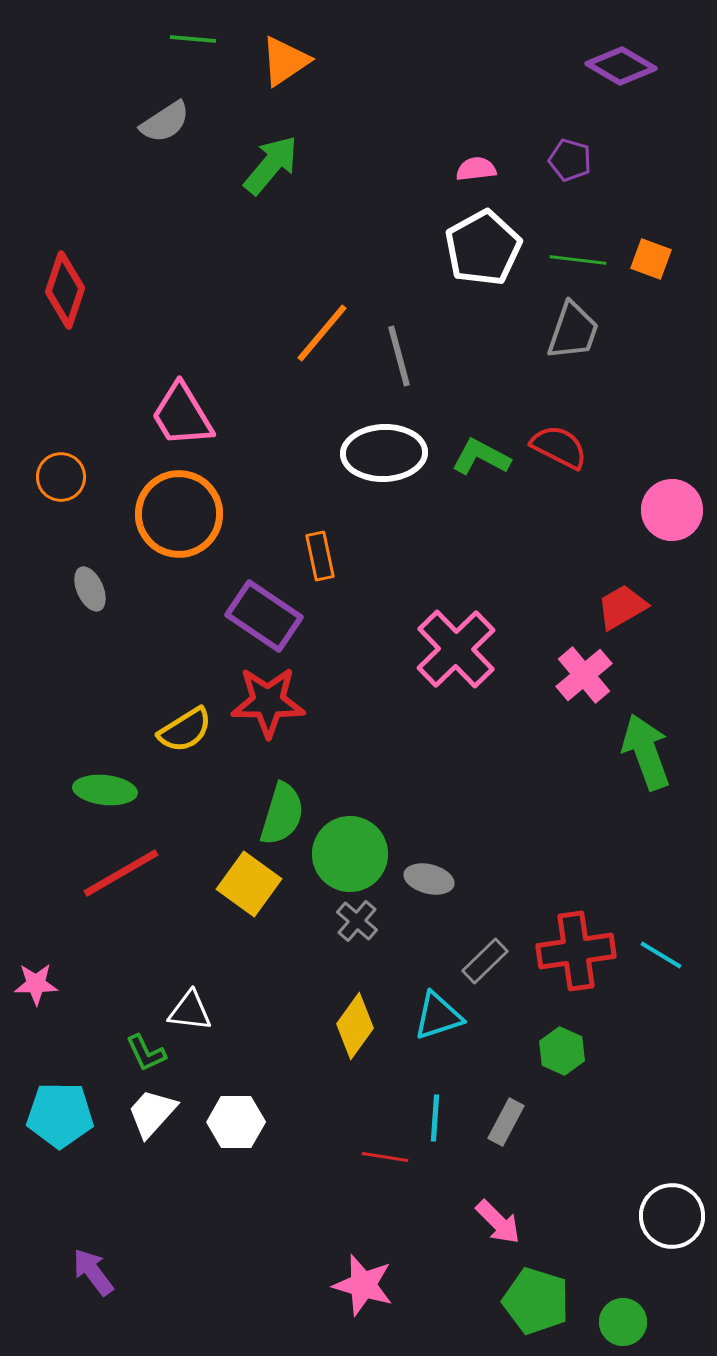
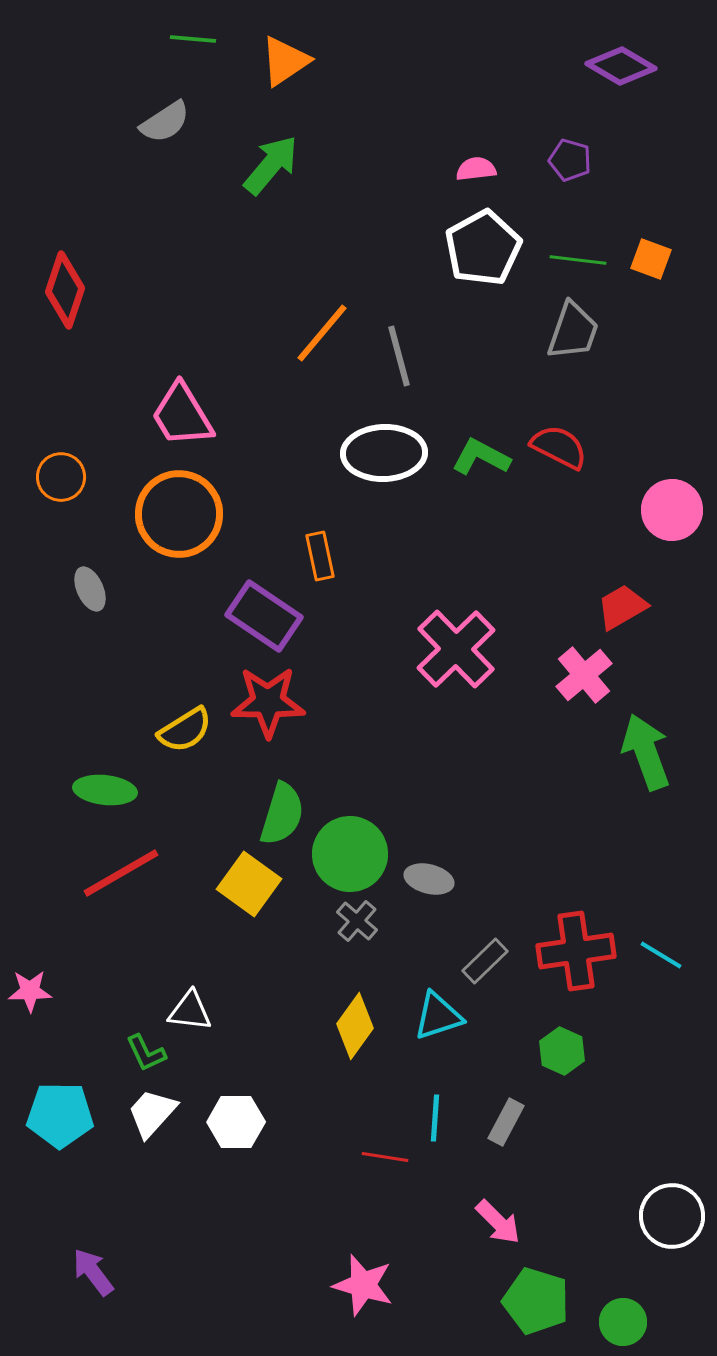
pink star at (36, 984): moved 6 px left, 7 px down
